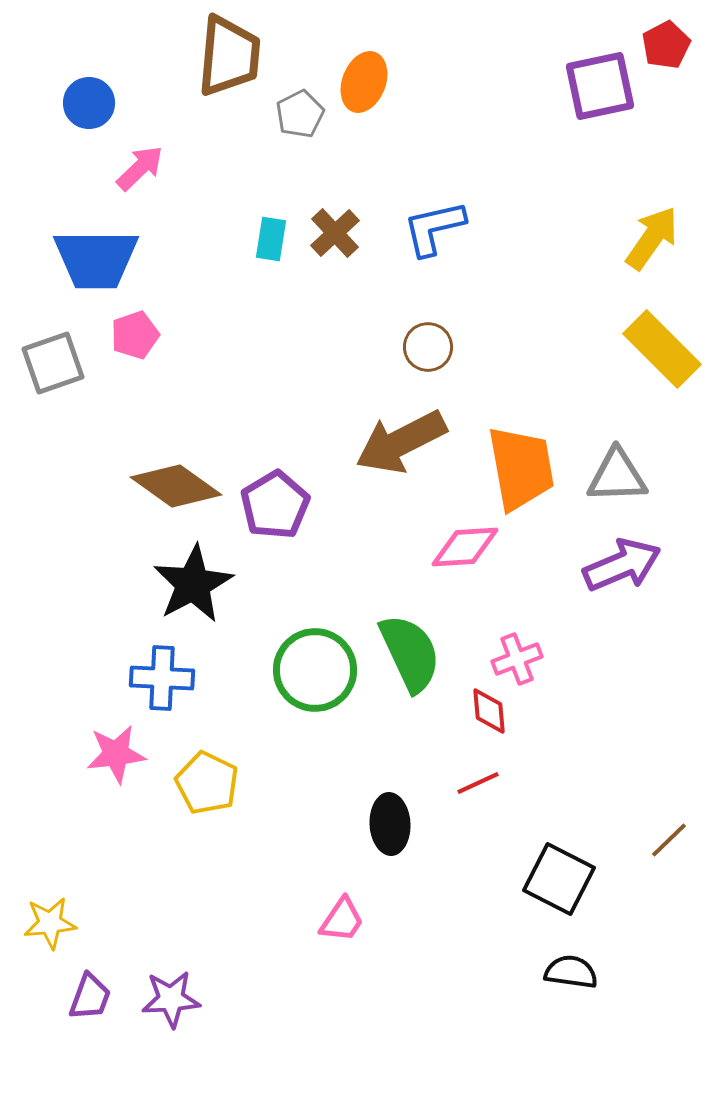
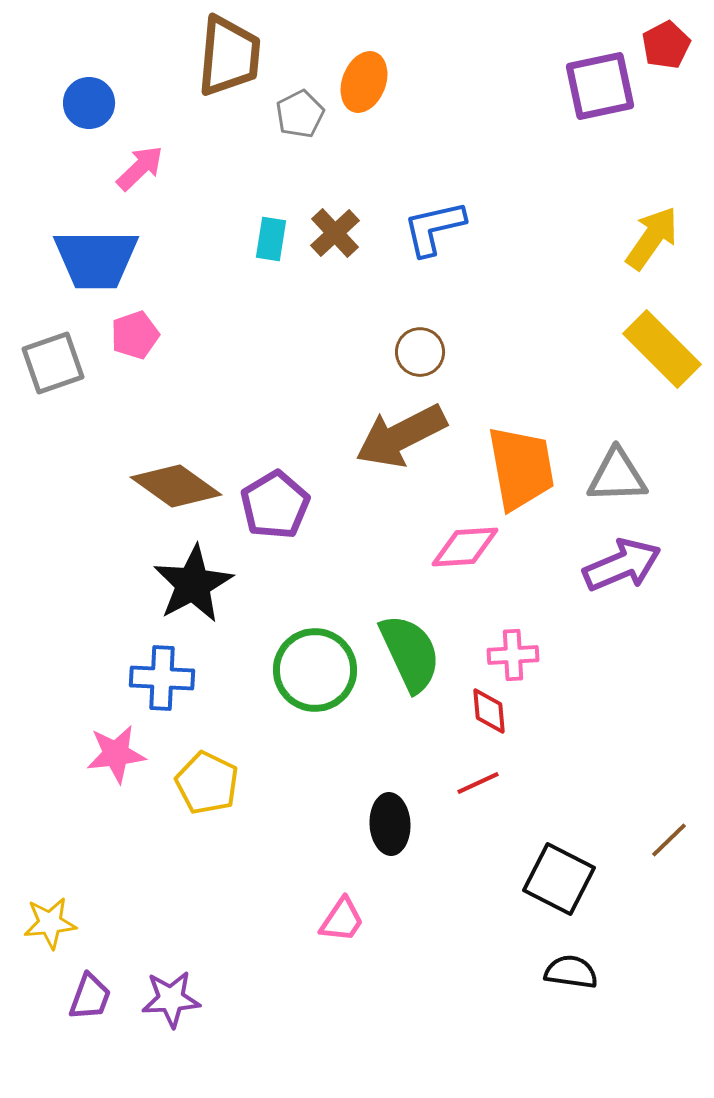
brown circle: moved 8 px left, 5 px down
brown arrow: moved 6 px up
pink cross: moved 4 px left, 4 px up; rotated 18 degrees clockwise
